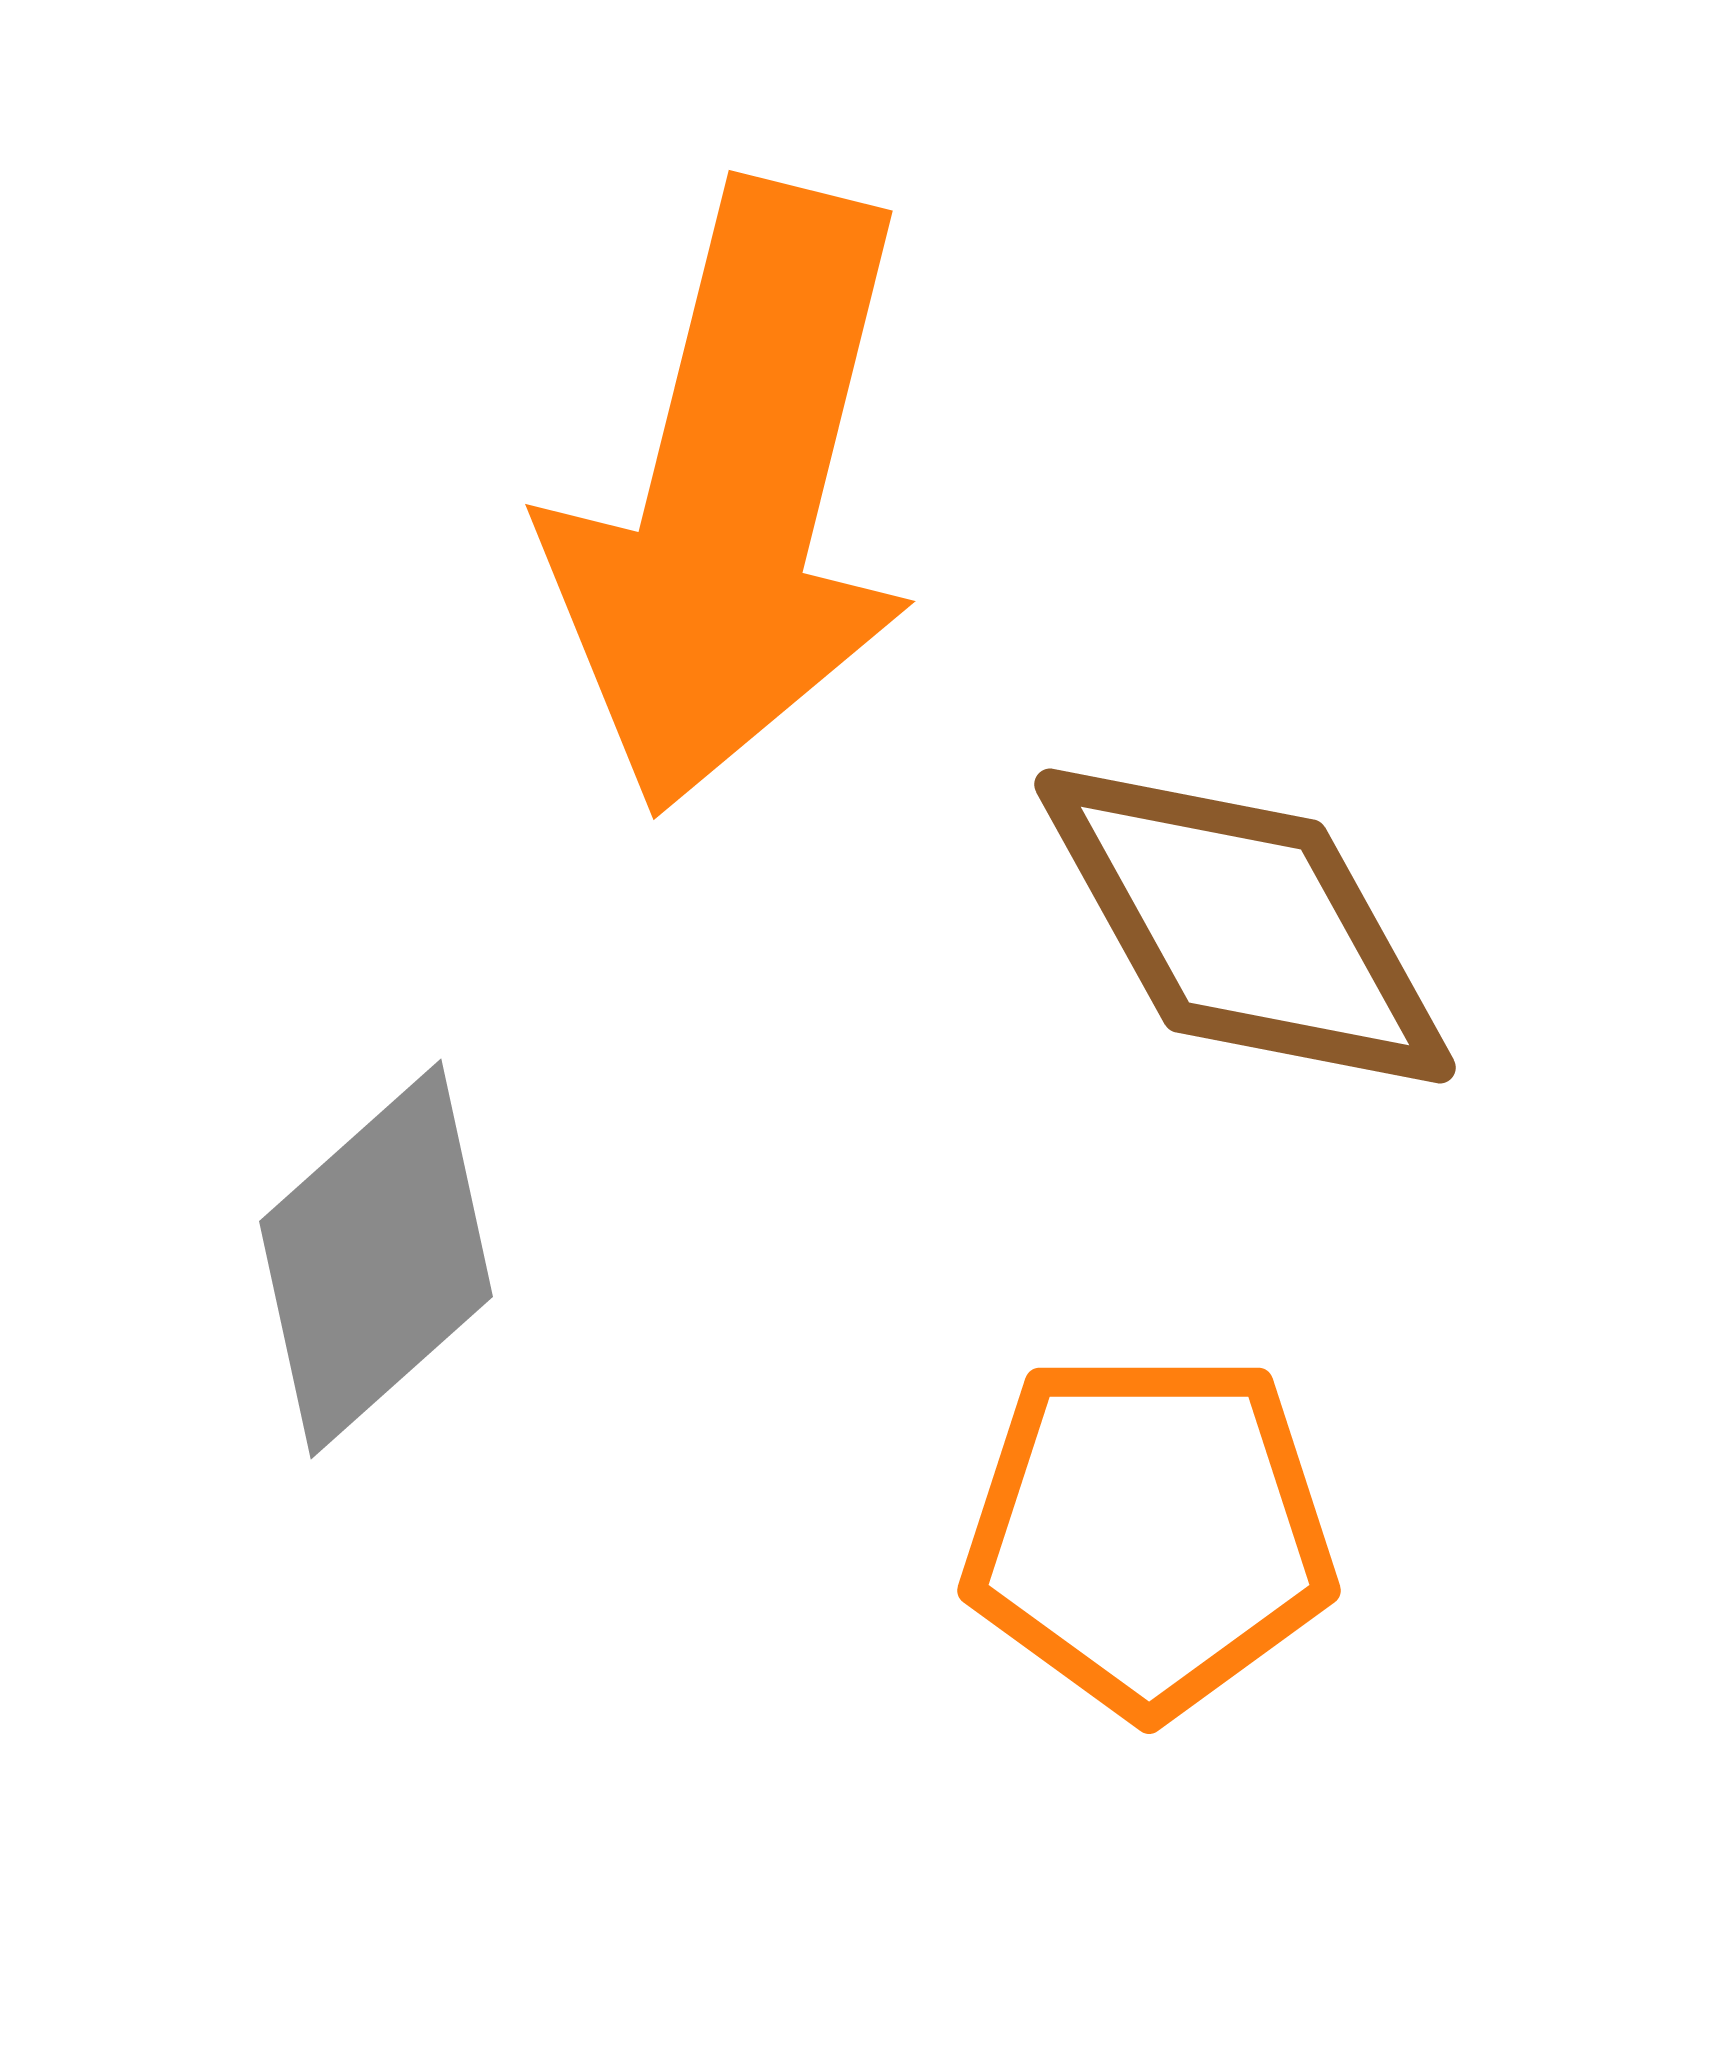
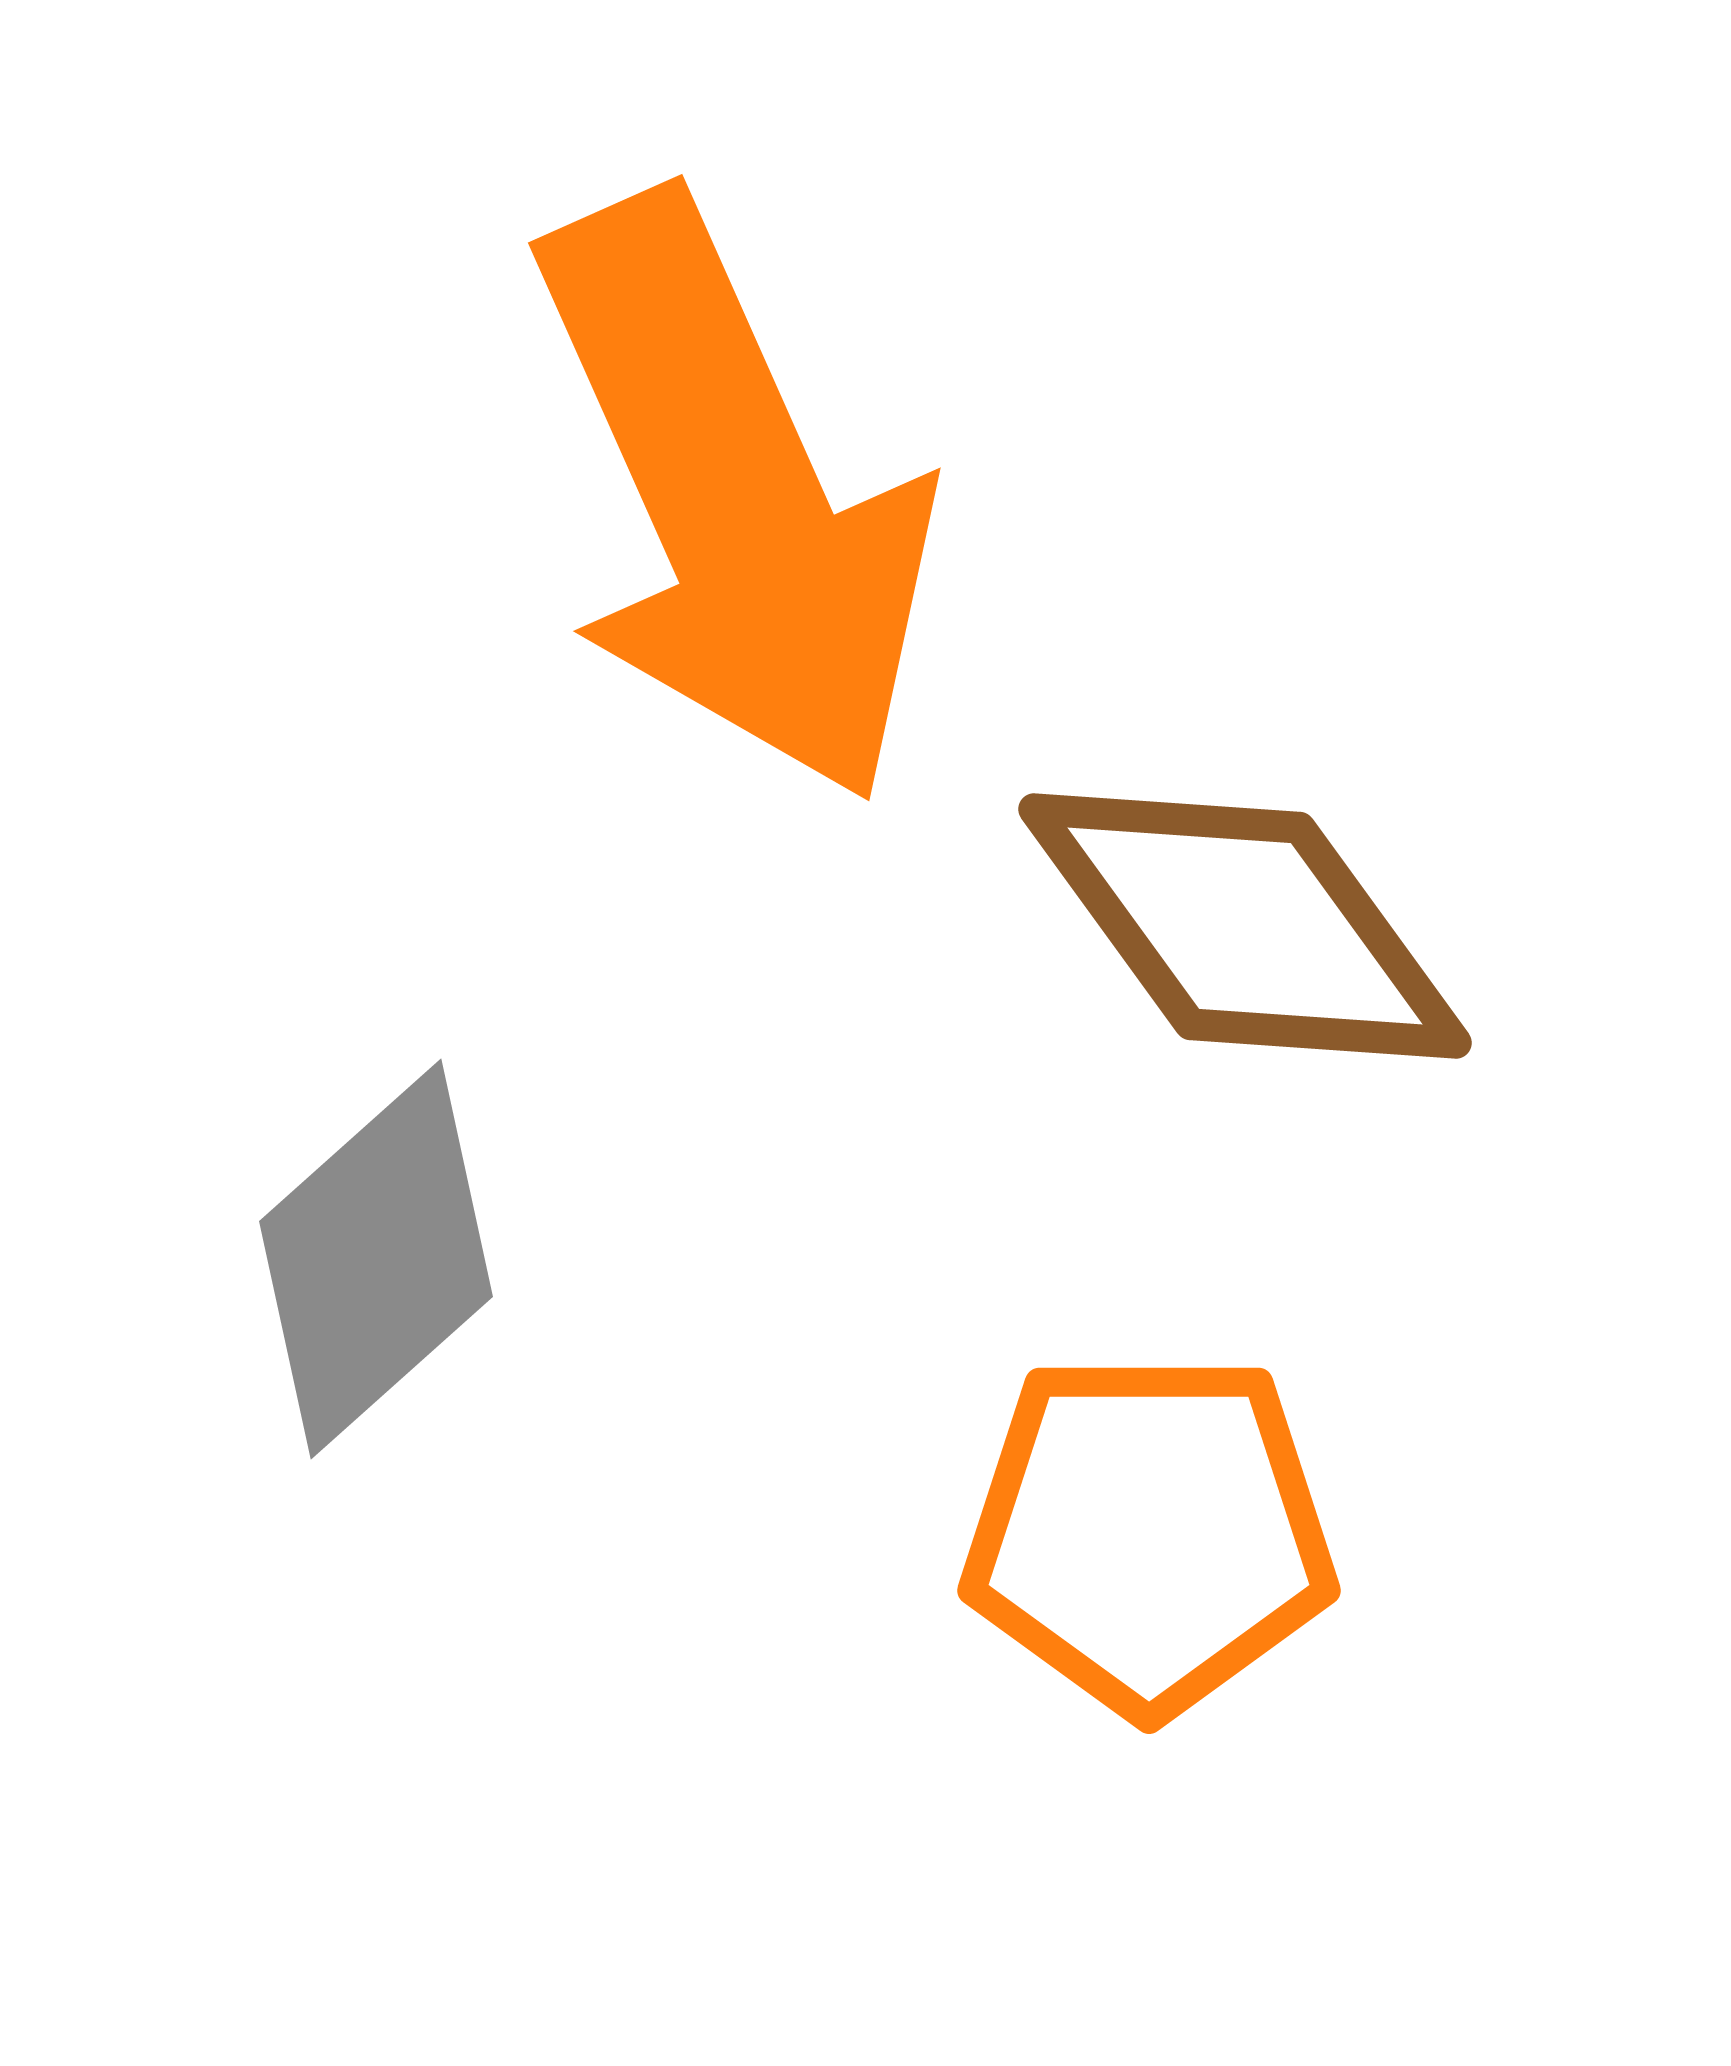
orange arrow: rotated 38 degrees counterclockwise
brown diamond: rotated 7 degrees counterclockwise
